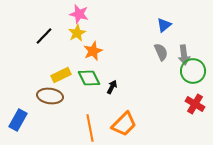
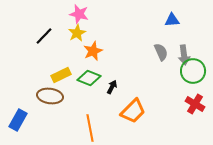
blue triangle: moved 8 px right, 5 px up; rotated 35 degrees clockwise
green diamond: rotated 40 degrees counterclockwise
orange trapezoid: moved 9 px right, 13 px up
